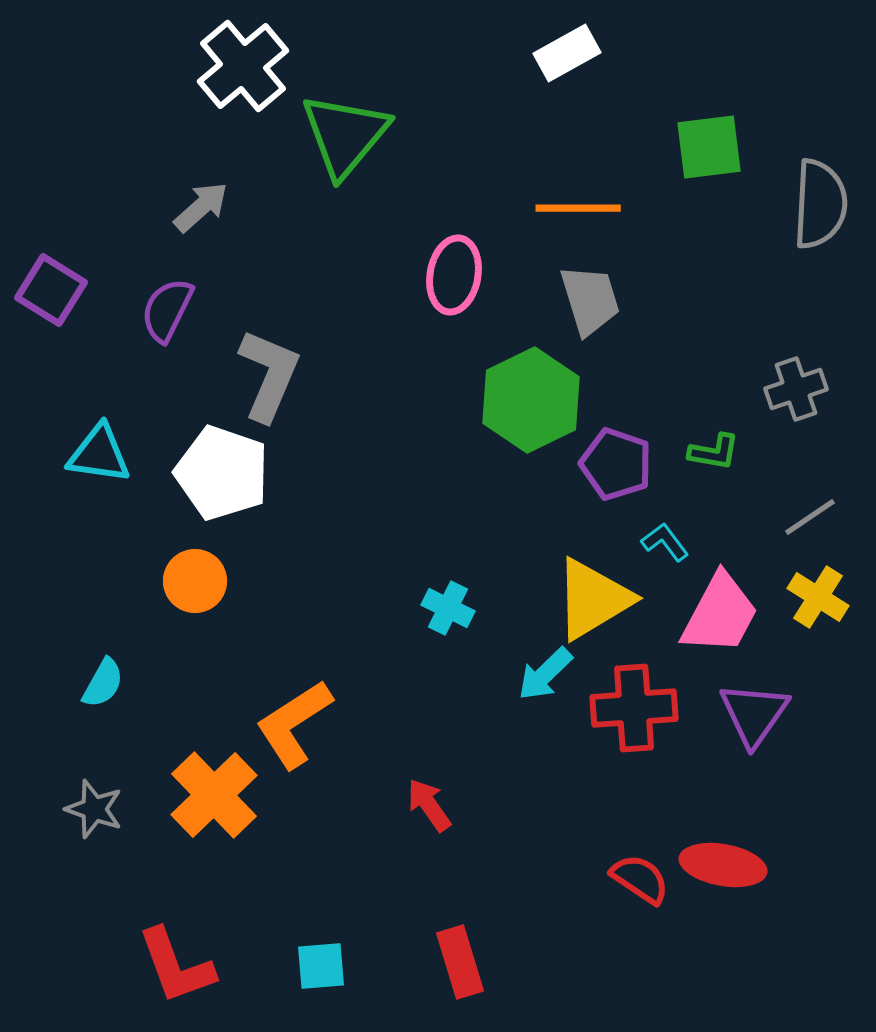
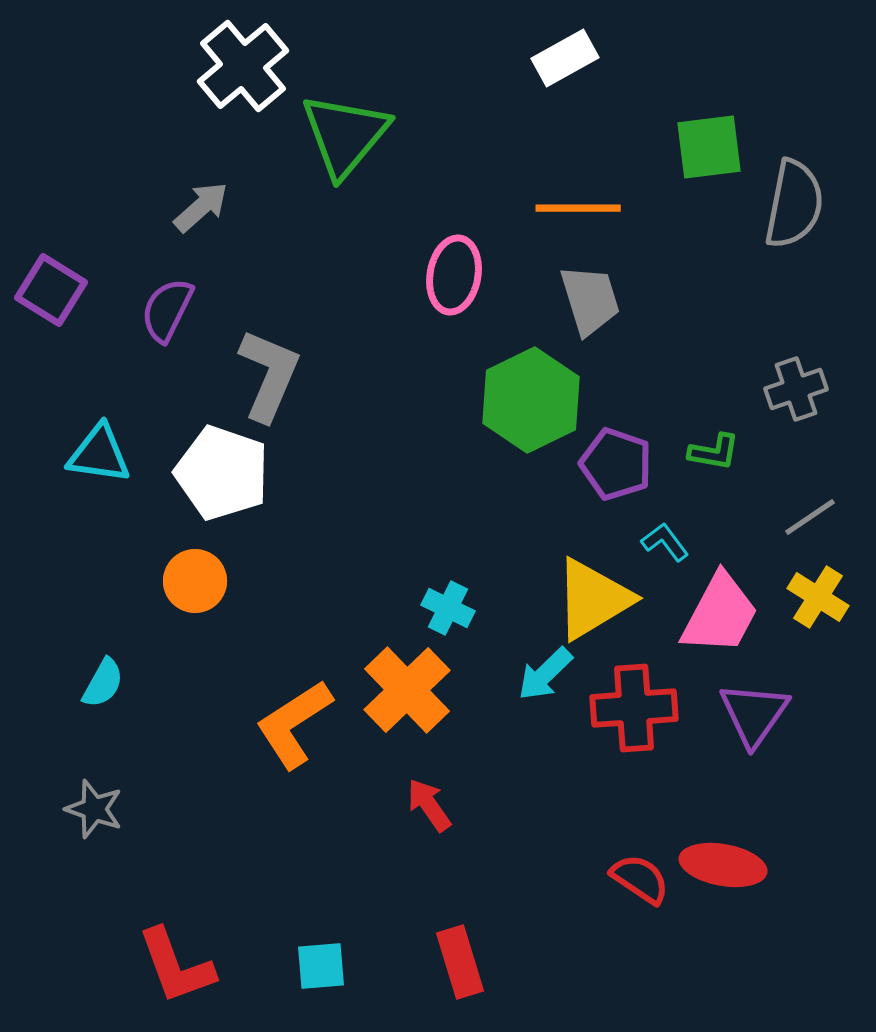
white rectangle: moved 2 px left, 5 px down
gray semicircle: moved 26 px left; rotated 8 degrees clockwise
orange cross: moved 193 px right, 105 px up
